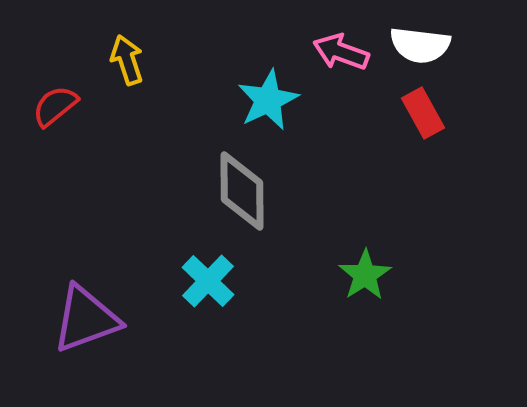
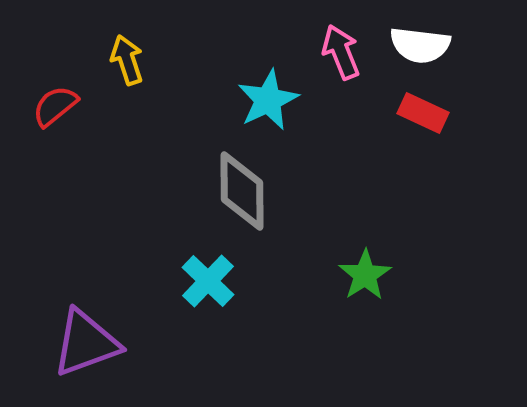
pink arrow: rotated 48 degrees clockwise
red rectangle: rotated 36 degrees counterclockwise
purple triangle: moved 24 px down
